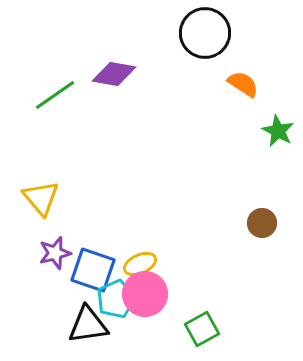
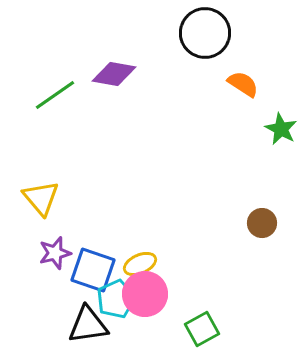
green star: moved 3 px right, 2 px up
